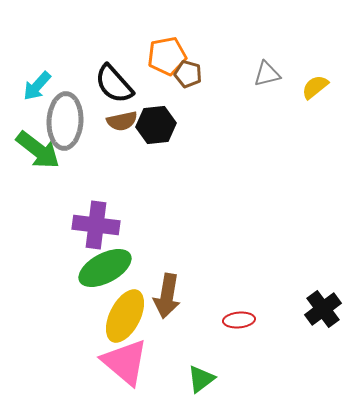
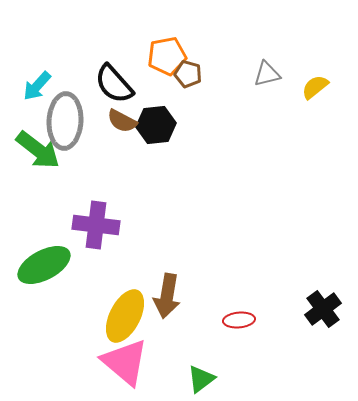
brown semicircle: rotated 40 degrees clockwise
green ellipse: moved 61 px left, 3 px up
